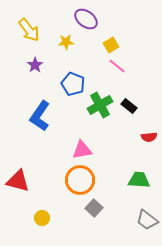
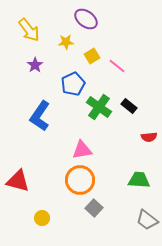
yellow square: moved 19 px left, 11 px down
blue pentagon: rotated 25 degrees clockwise
green cross: moved 1 px left, 2 px down; rotated 25 degrees counterclockwise
